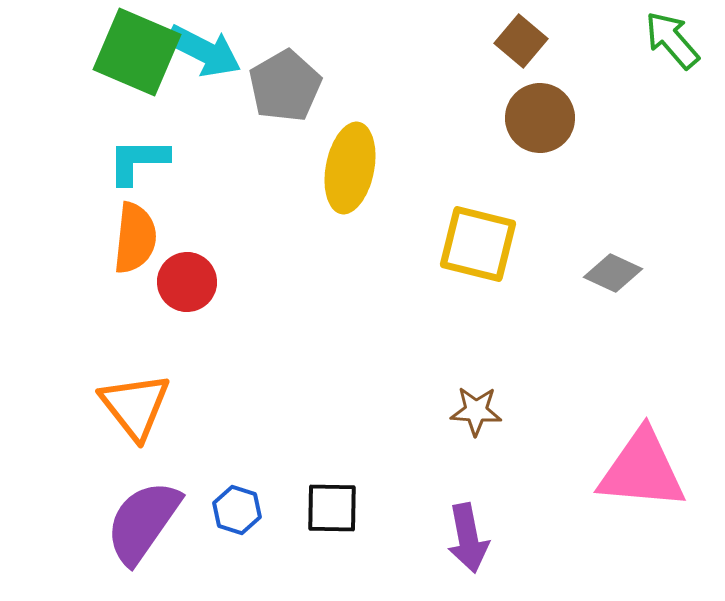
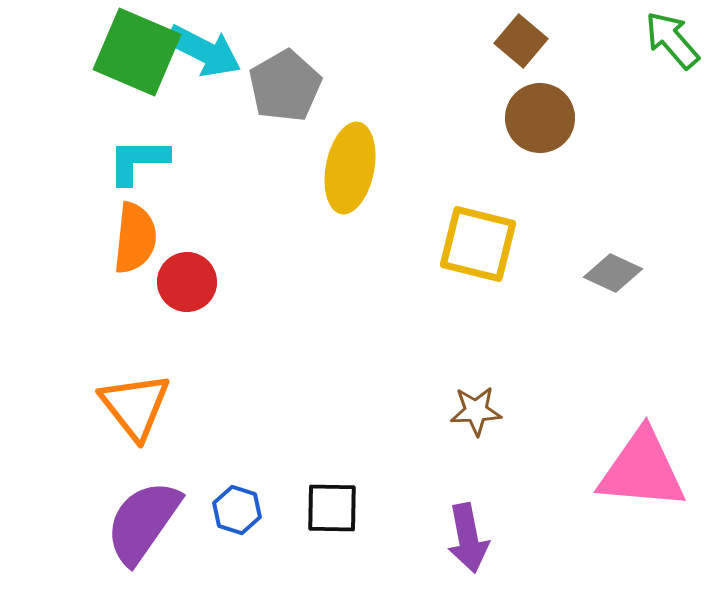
brown star: rotated 6 degrees counterclockwise
